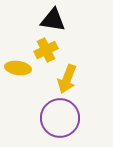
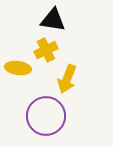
purple circle: moved 14 px left, 2 px up
